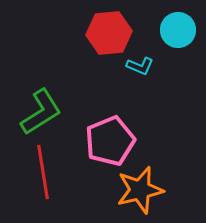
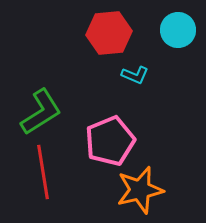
cyan L-shape: moved 5 px left, 9 px down
